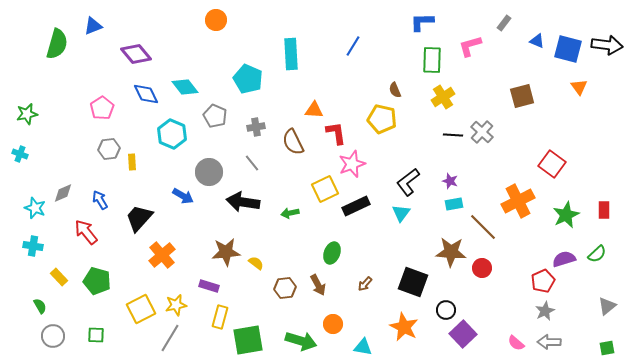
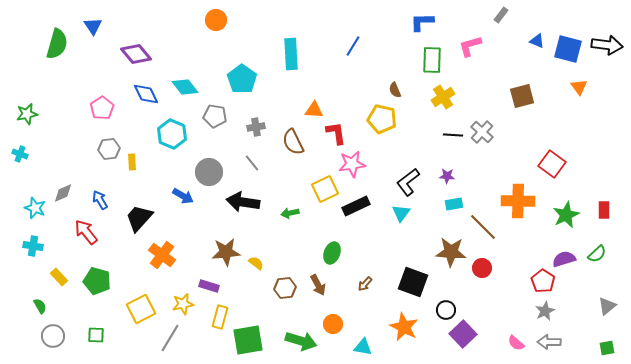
gray rectangle at (504, 23): moved 3 px left, 8 px up
blue triangle at (93, 26): rotated 42 degrees counterclockwise
cyan pentagon at (248, 79): moved 6 px left; rotated 12 degrees clockwise
gray pentagon at (215, 116): rotated 15 degrees counterclockwise
pink star at (352, 164): rotated 12 degrees clockwise
purple star at (450, 181): moved 3 px left, 5 px up; rotated 14 degrees counterclockwise
orange cross at (518, 201): rotated 28 degrees clockwise
orange cross at (162, 255): rotated 12 degrees counterclockwise
red pentagon at (543, 281): rotated 15 degrees counterclockwise
yellow star at (176, 305): moved 7 px right, 1 px up
